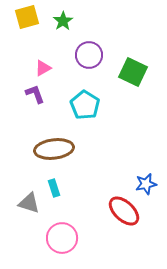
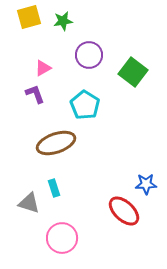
yellow square: moved 2 px right
green star: rotated 24 degrees clockwise
green square: rotated 12 degrees clockwise
brown ellipse: moved 2 px right, 6 px up; rotated 12 degrees counterclockwise
blue star: rotated 10 degrees clockwise
